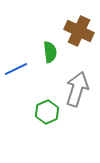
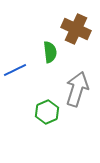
brown cross: moved 3 px left, 2 px up
blue line: moved 1 px left, 1 px down
